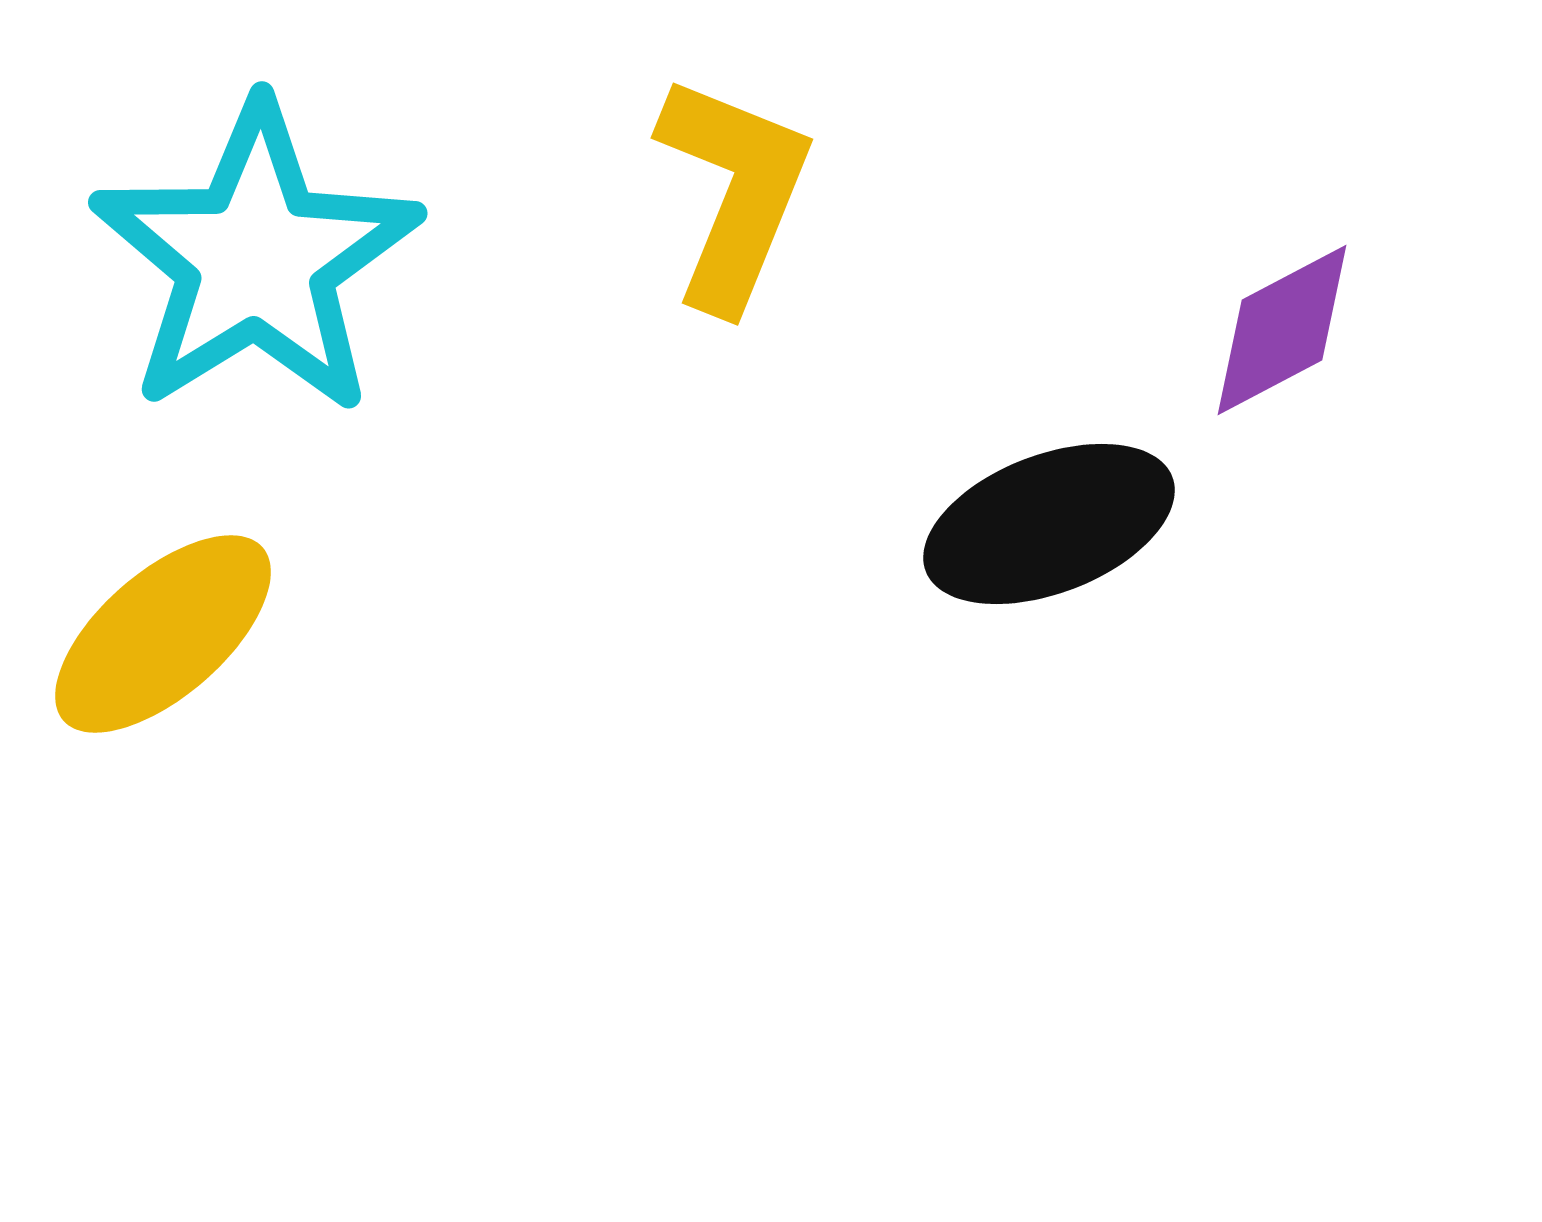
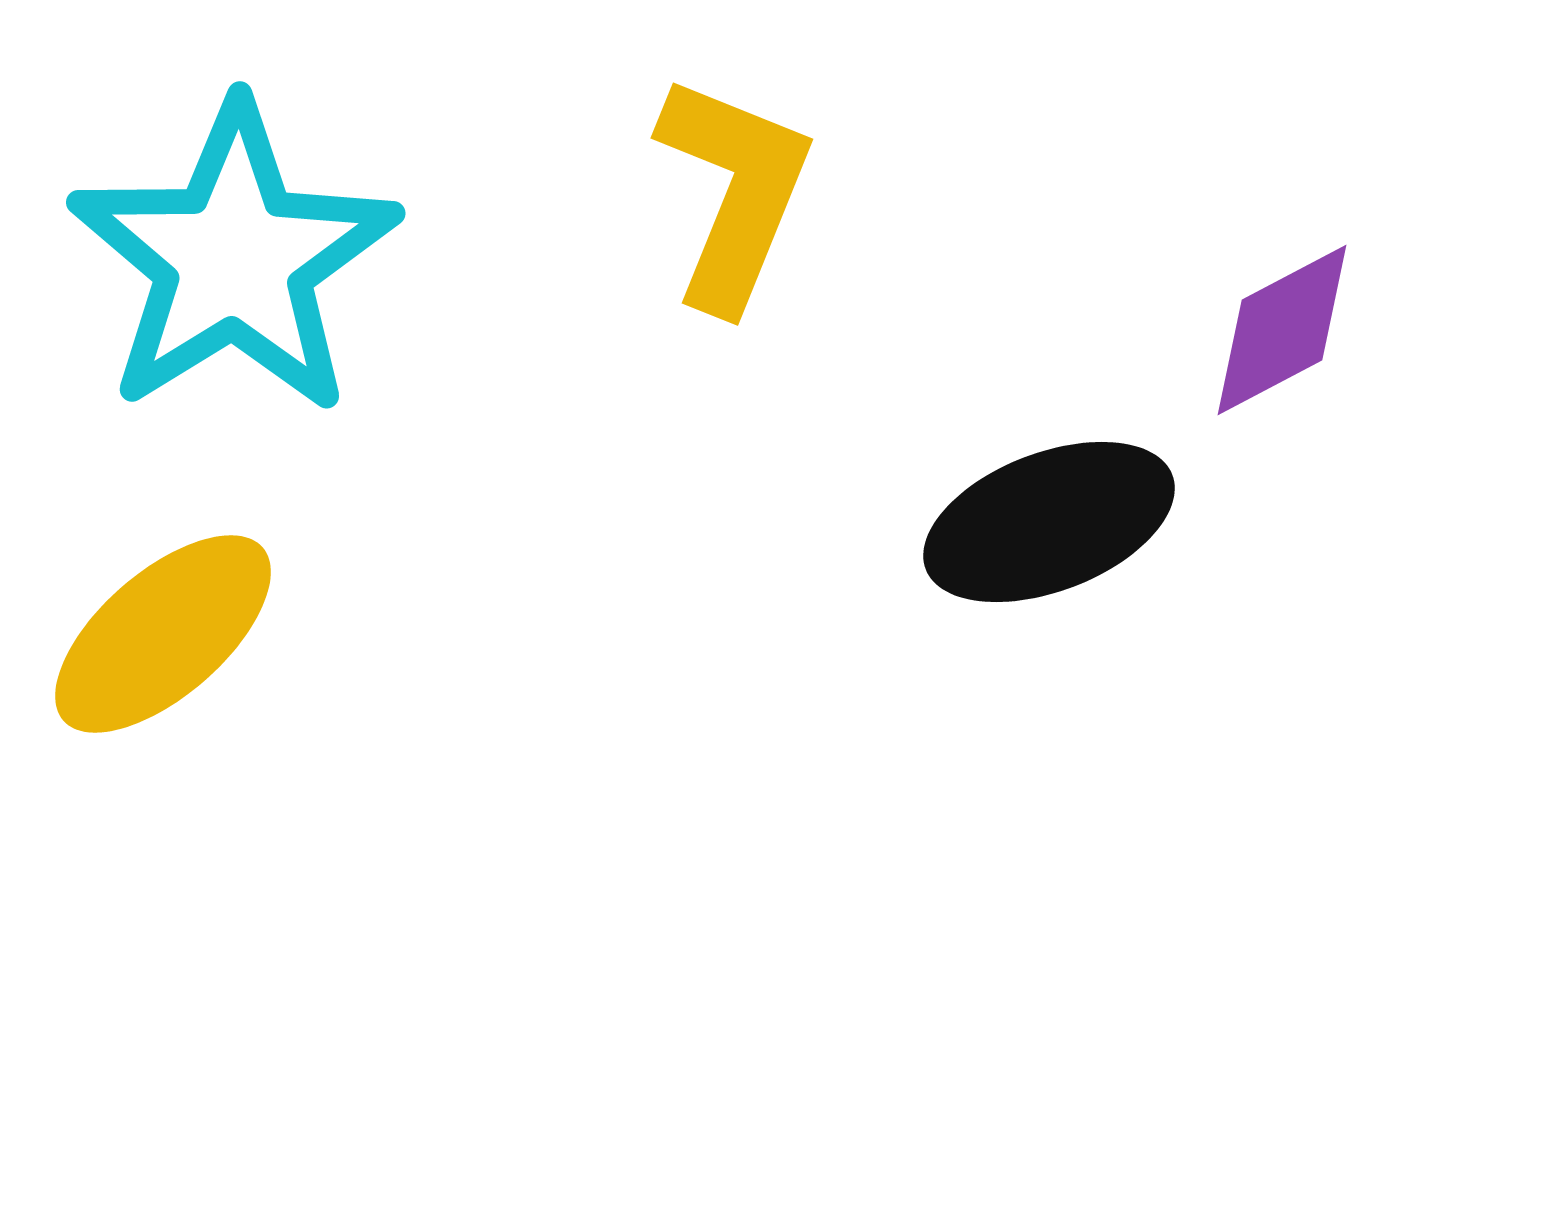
cyan star: moved 22 px left
black ellipse: moved 2 px up
